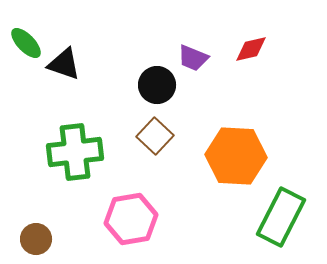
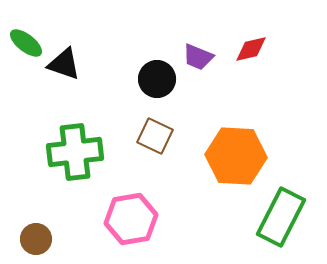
green ellipse: rotated 8 degrees counterclockwise
purple trapezoid: moved 5 px right, 1 px up
black circle: moved 6 px up
brown square: rotated 18 degrees counterclockwise
